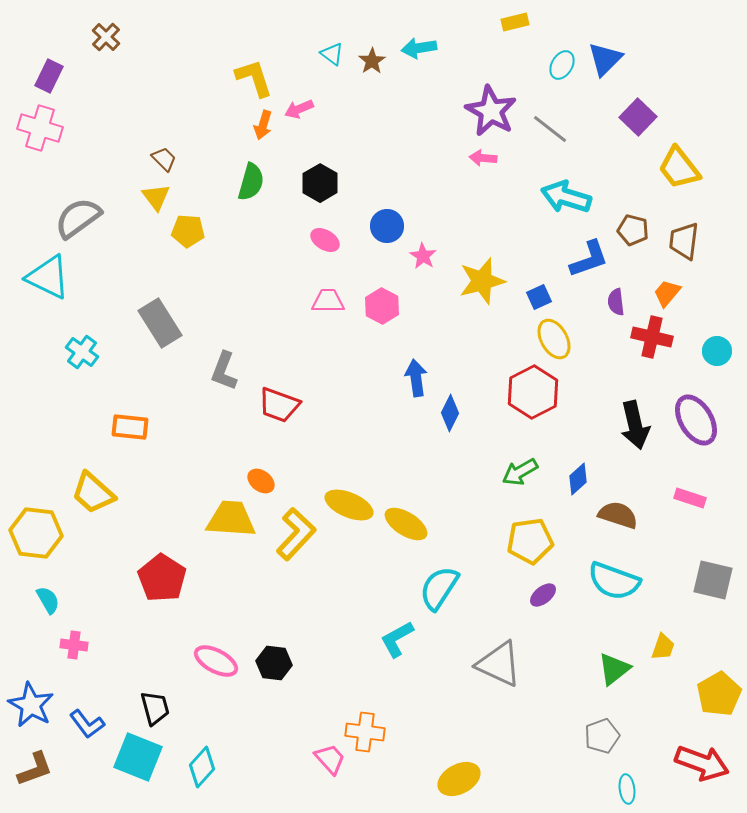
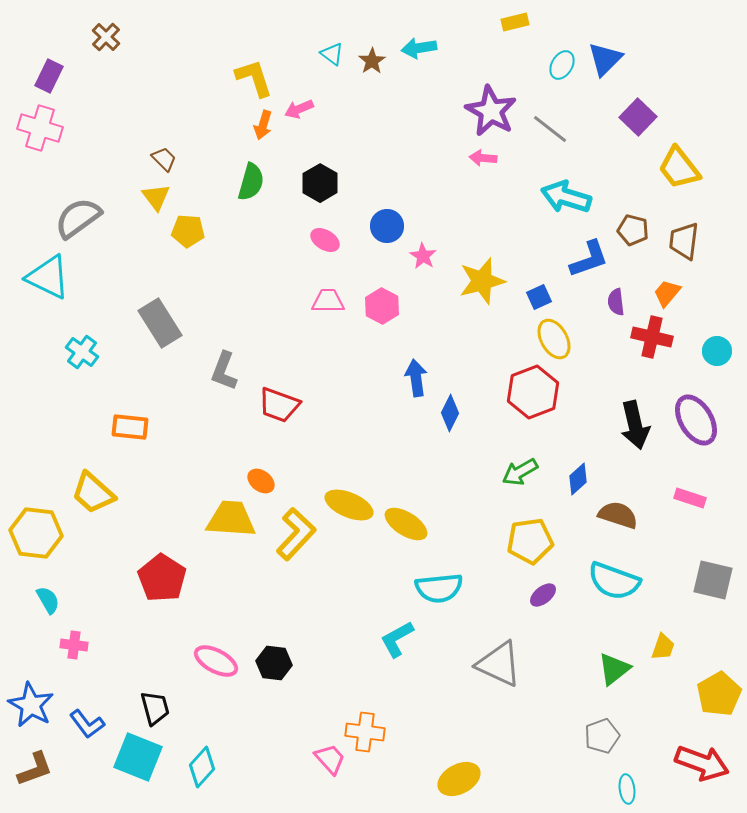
red hexagon at (533, 392): rotated 6 degrees clockwise
cyan semicircle at (439, 588): rotated 129 degrees counterclockwise
